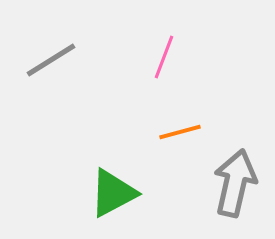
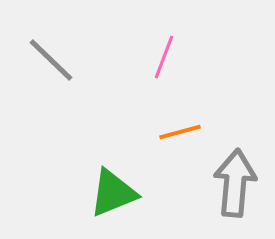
gray line: rotated 76 degrees clockwise
gray arrow: rotated 8 degrees counterclockwise
green triangle: rotated 6 degrees clockwise
